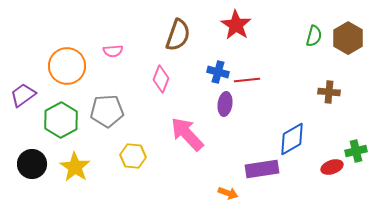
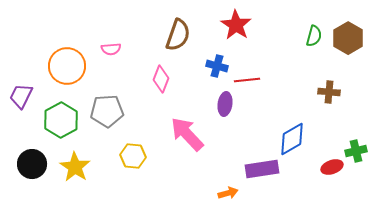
pink semicircle: moved 2 px left, 2 px up
blue cross: moved 1 px left, 6 px up
purple trapezoid: moved 2 px left, 1 px down; rotated 28 degrees counterclockwise
orange arrow: rotated 36 degrees counterclockwise
